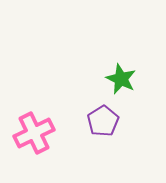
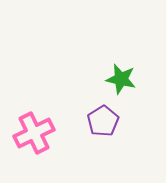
green star: rotated 12 degrees counterclockwise
